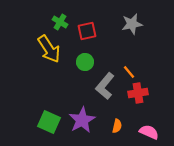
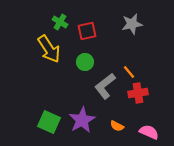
gray L-shape: rotated 12 degrees clockwise
orange semicircle: rotated 104 degrees clockwise
